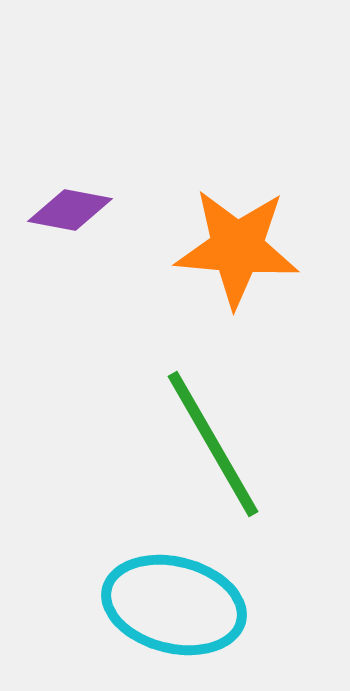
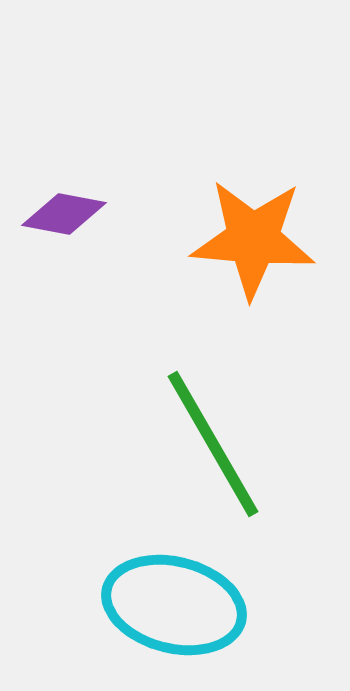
purple diamond: moved 6 px left, 4 px down
orange star: moved 16 px right, 9 px up
